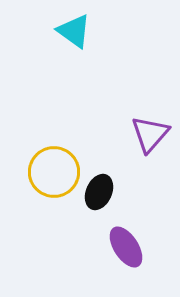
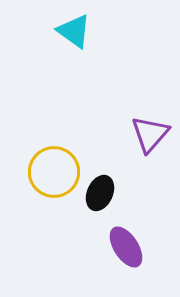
black ellipse: moved 1 px right, 1 px down
